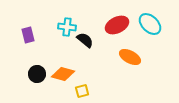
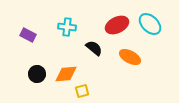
purple rectangle: rotated 49 degrees counterclockwise
black semicircle: moved 9 px right, 8 px down
orange diamond: moved 3 px right; rotated 20 degrees counterclockwise
